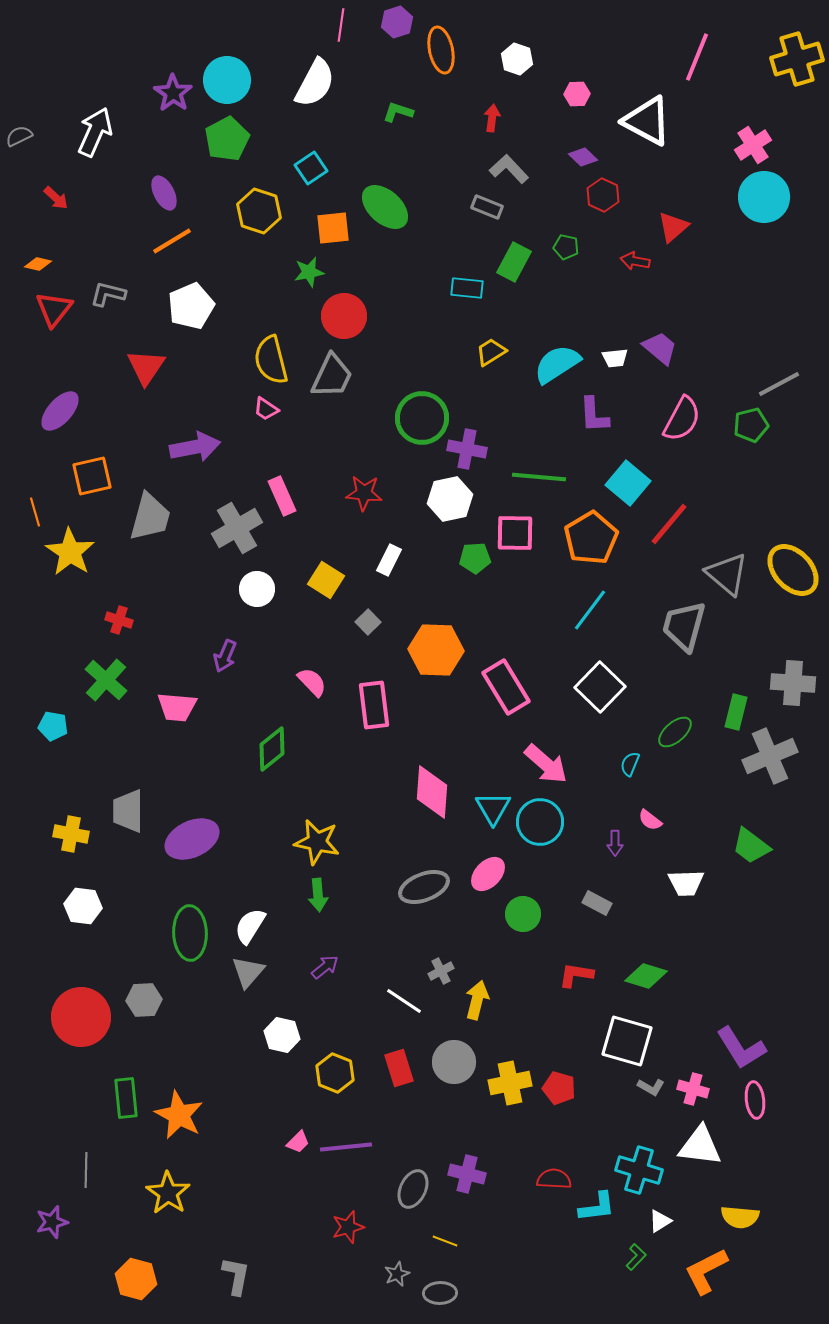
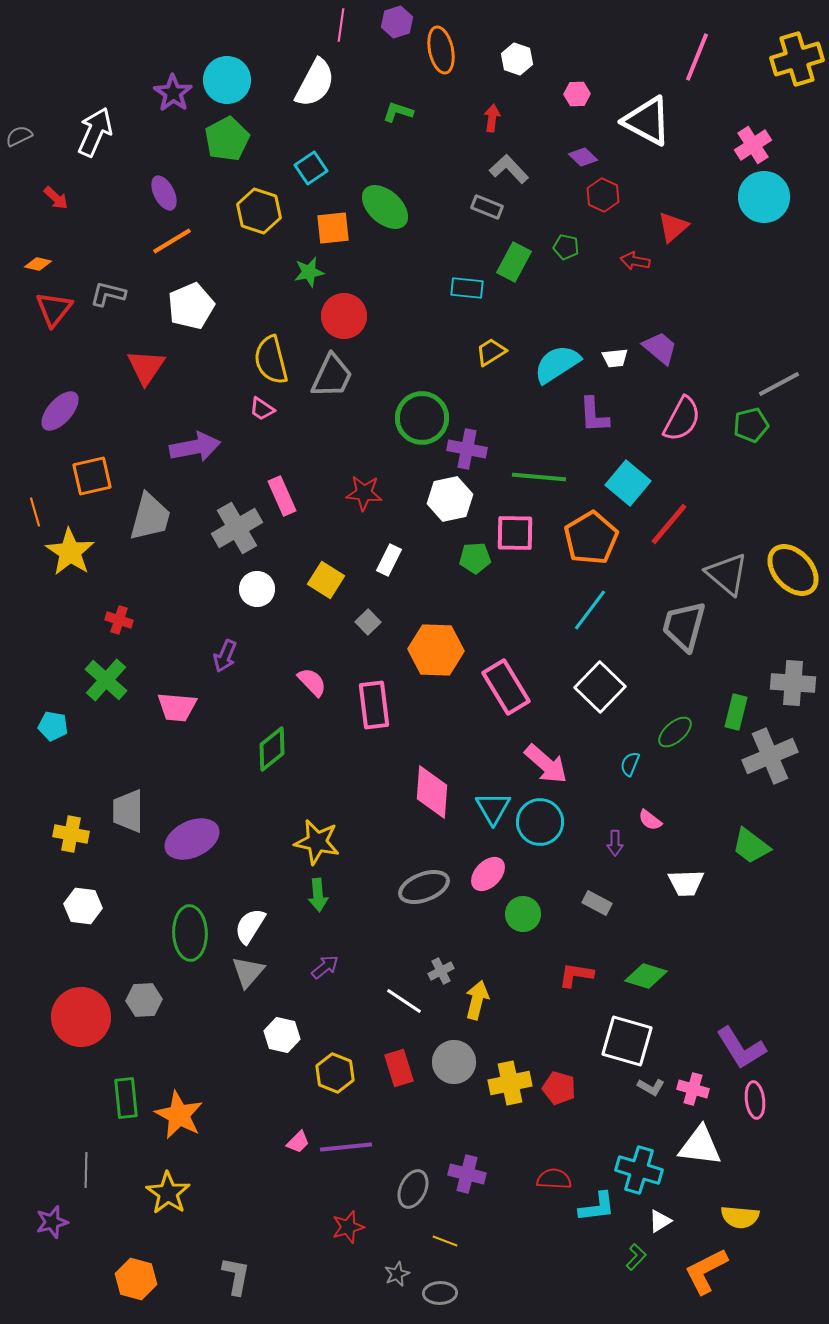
pink trapezoid at (266, 409): moved 4 px left
